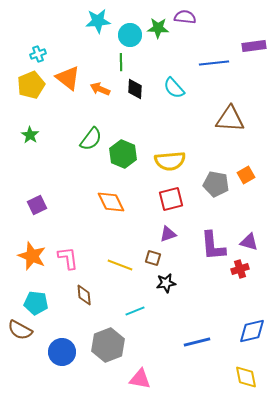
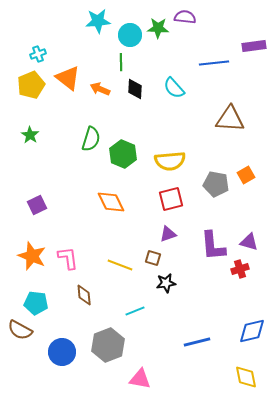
green semicircle at (91, 139): rotated 20 degrees counterclockwise
